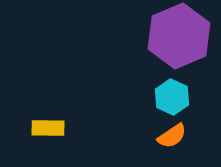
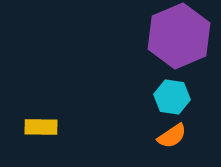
cyan hexagon: rotated 16 degrees counterclockwise
yellow rectangle: moved 7 px left, 1 px up
